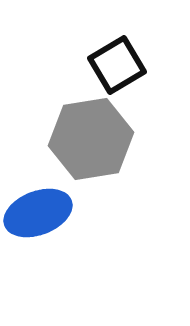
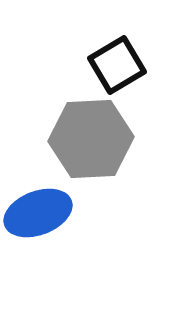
gray hexagon: rotated 6 degrees clockwise
